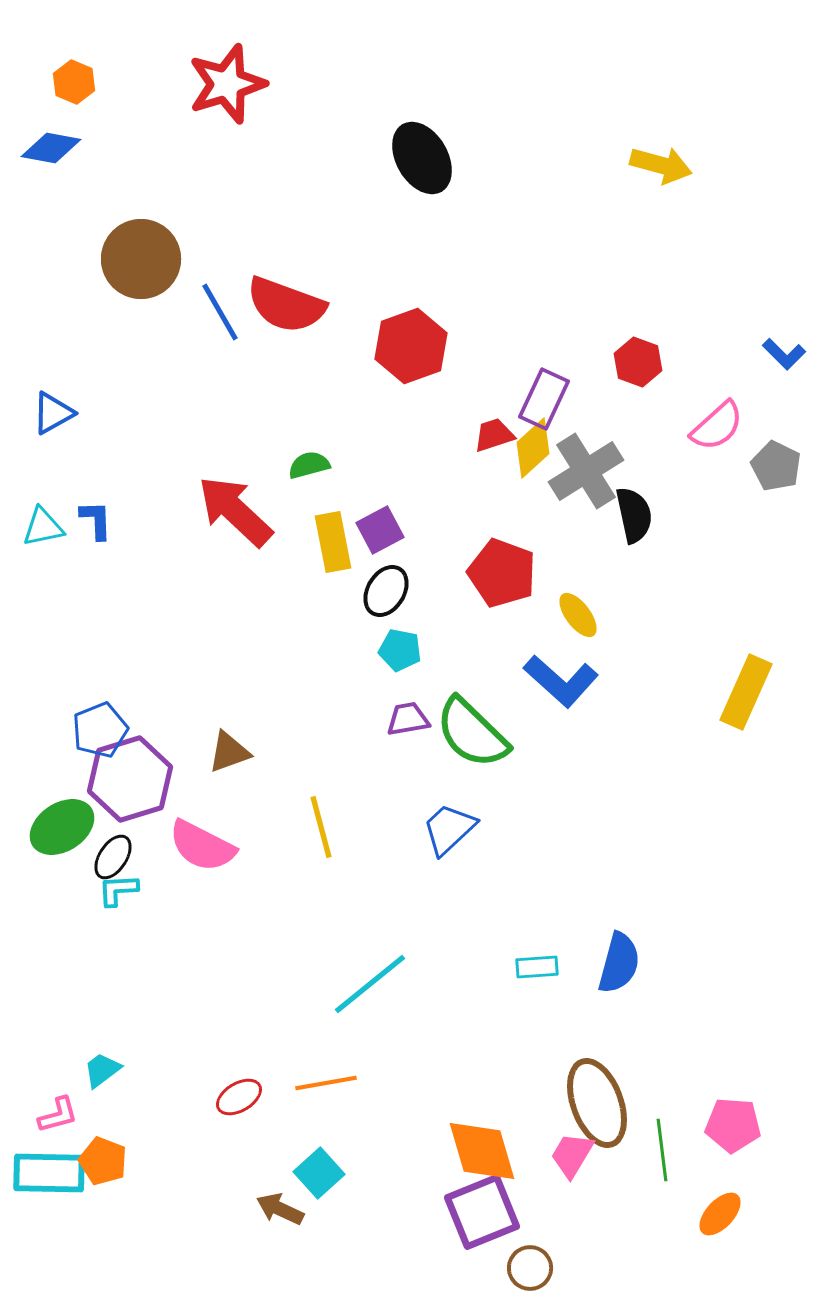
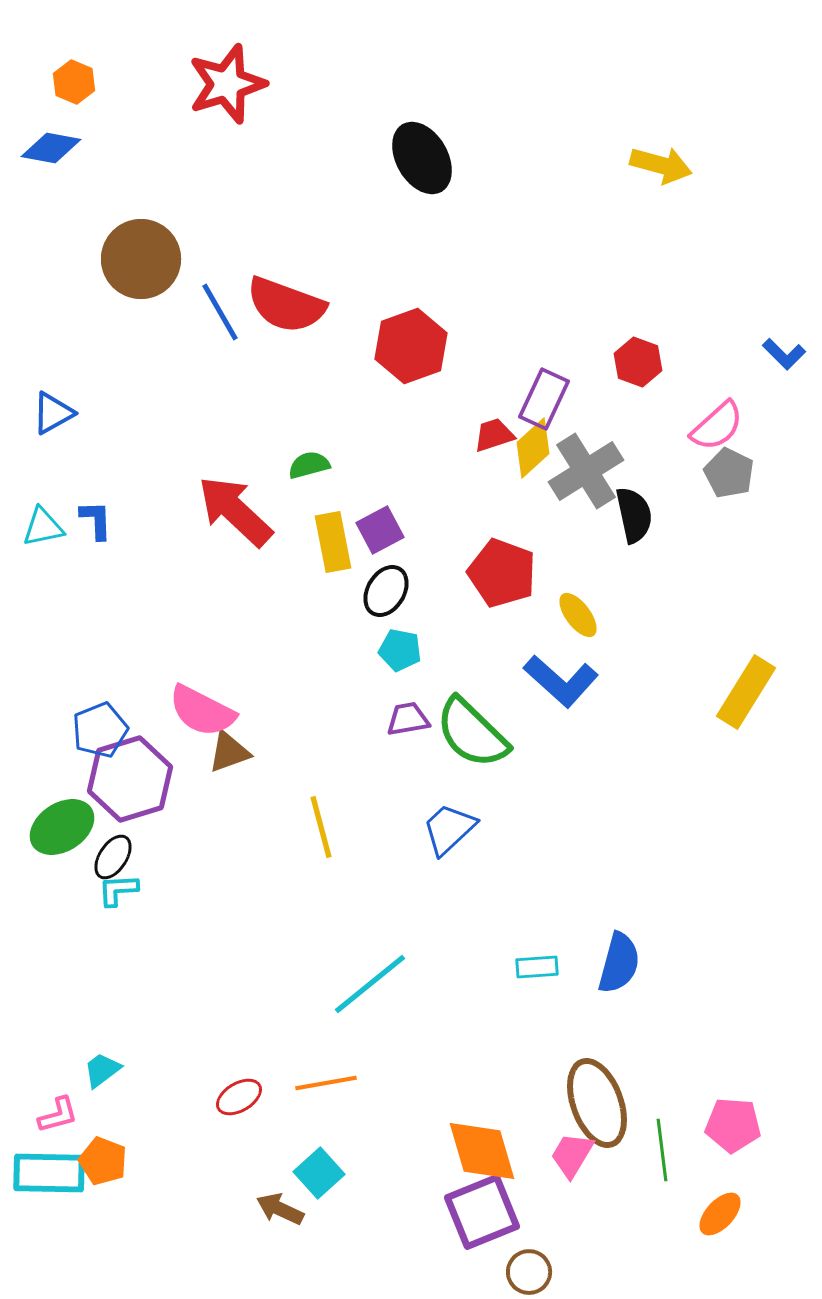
gray pentagon at (776, 466): moved 47 px left, 7 px down
yellow rectangle at (746, 692): rotated 8 degrees clockwise
pink semicircle at (202, 846): moved 135 px up
brown circle at (530, 1268): moved 1 px left, 4 px down
